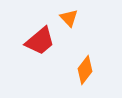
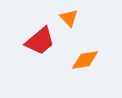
orange diamond: moved 10 px up; rotated 44 degrees clockwise
